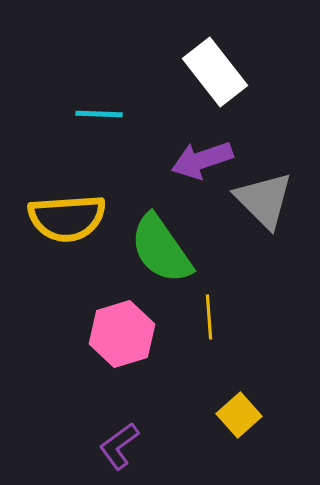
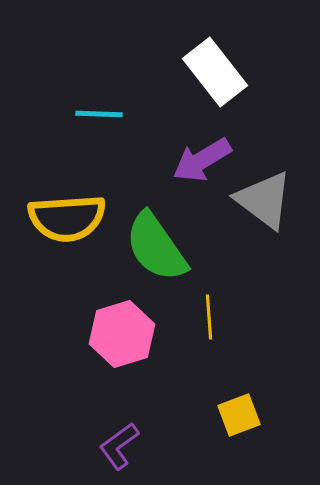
purple arrow: rotated 12 degrees counterclockwise
gray triangle: rotated 8 degrees counterclockwise
green semicircle: moved 5 px left, 2 px up
yellow square: rotated 21 degrees clockwise
